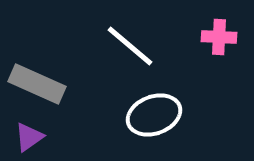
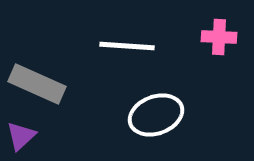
white line: moved 3 px left; rotated 36 degrees counterclockwise
white ellipse: moved 2 px right
purple triangle: moved 8 px left, 1 px up; rotated 8 degrees counterclockwise
